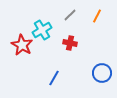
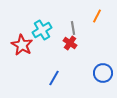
gray line: moved 3 px right, 13 px down; rotated 56 degrees counterclockwise
red cross: rotated 24 degrees clockwise
blue circle: moved 1 px right
